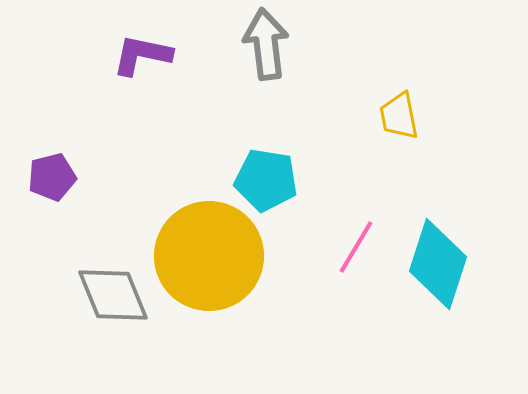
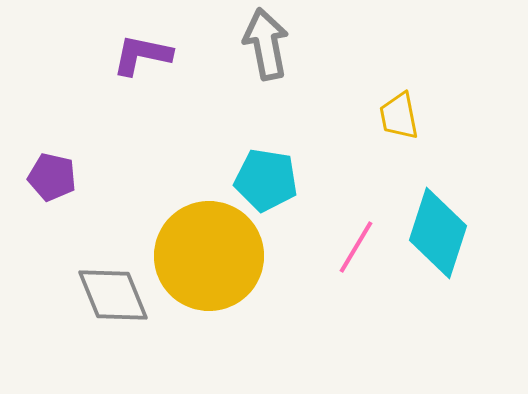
gray arrow: rotated 4 degrees counterclockwise
purple pentagon: rotated 27 degrees clockwise
cyan diamond: moved 31 px up
